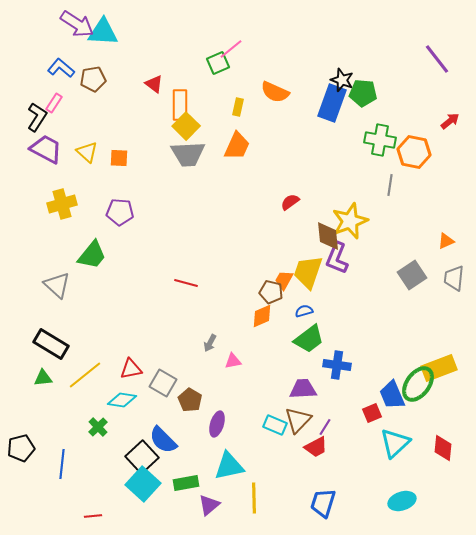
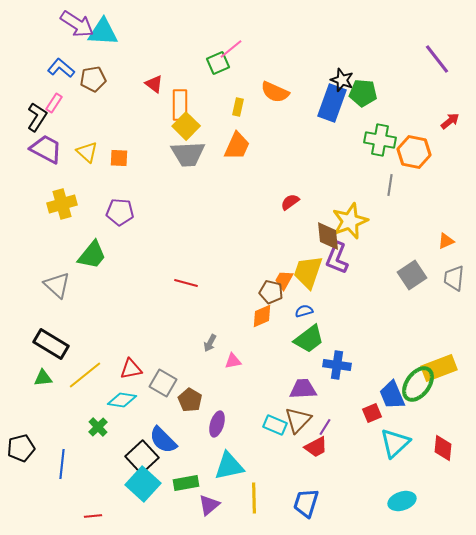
blue trapezoid at (323, 503): moved 17 px left
